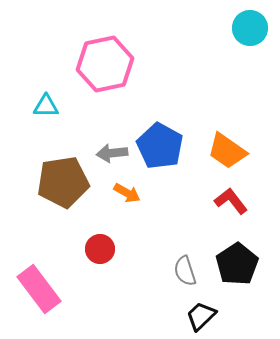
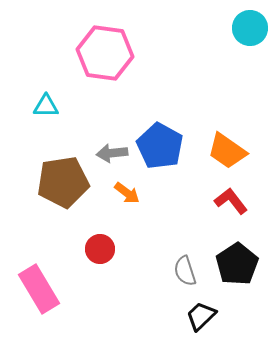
pink hexagon: moved 11 px up; rotated 20 degrees clockwise
orange arrow: rotated 8 degrees clockwise
pink rectangle: rotated 6 degrees clockwise
